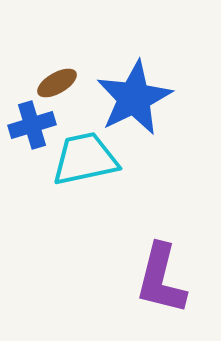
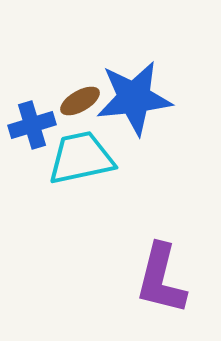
brown ellipse: moved 23 px right, 18 px down
blue star: rotated 20 degrees clockwise
cyan trapezoid: moved 4 px left, 1 px up
